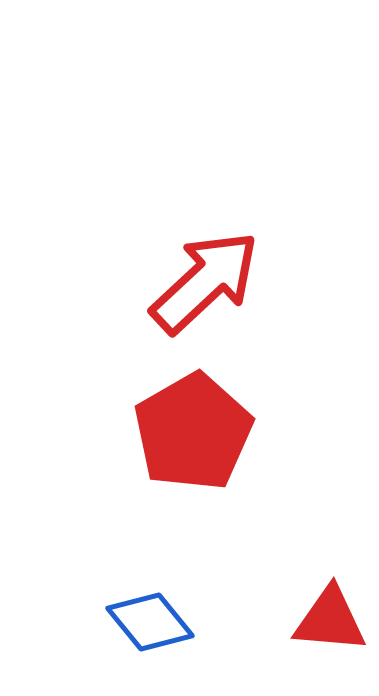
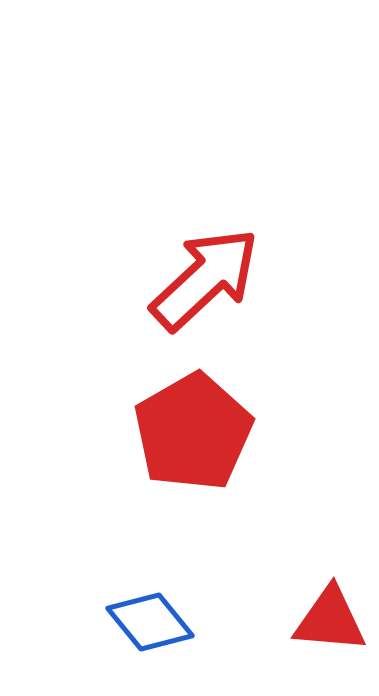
red arrow: moved 3 px up
